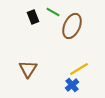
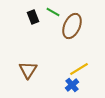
brown triangle: moved 1 px down
